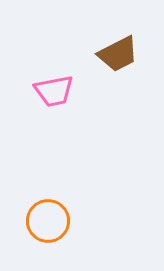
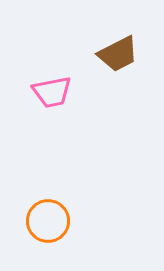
pink trapezoid: moved 2 px left, 1 px down
